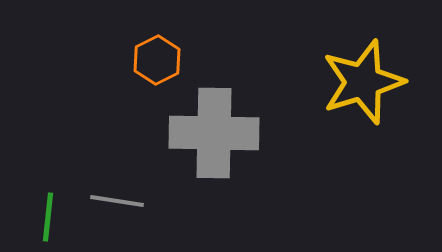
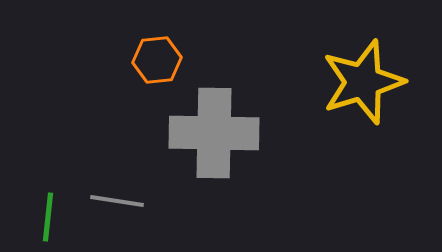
orange hexagon: rotated 21 degrees clockwise
